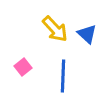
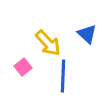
yellow arrow: moved 7 px left, 14 px down
